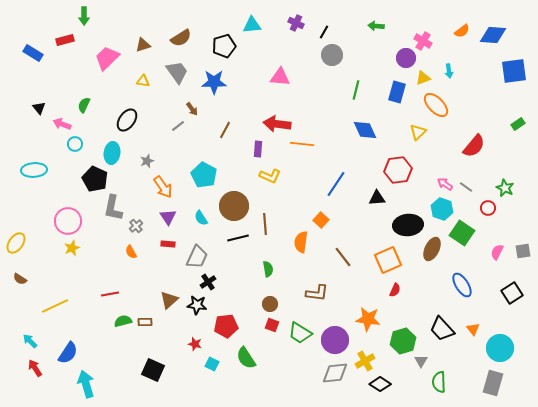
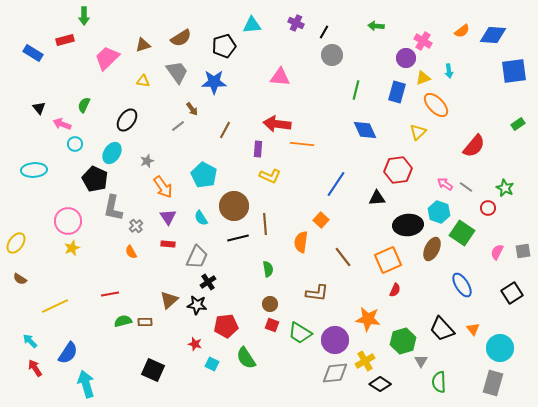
cyan ellipse at (112, 153): rotated 25 degrees clockwise
cyan hexagon at (442, 209): moved 3 px left, 3 px down
